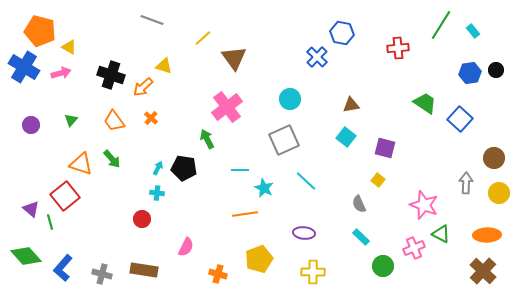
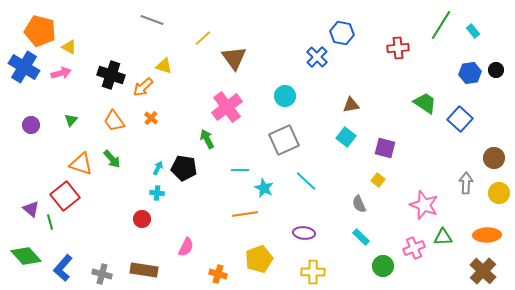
cyan circle at (290, 99): moved 5 px left, 3 px up
green triangle at (441, 234): moved 2 px right, 3 px down; rotated 30 degrees counterclockwise
